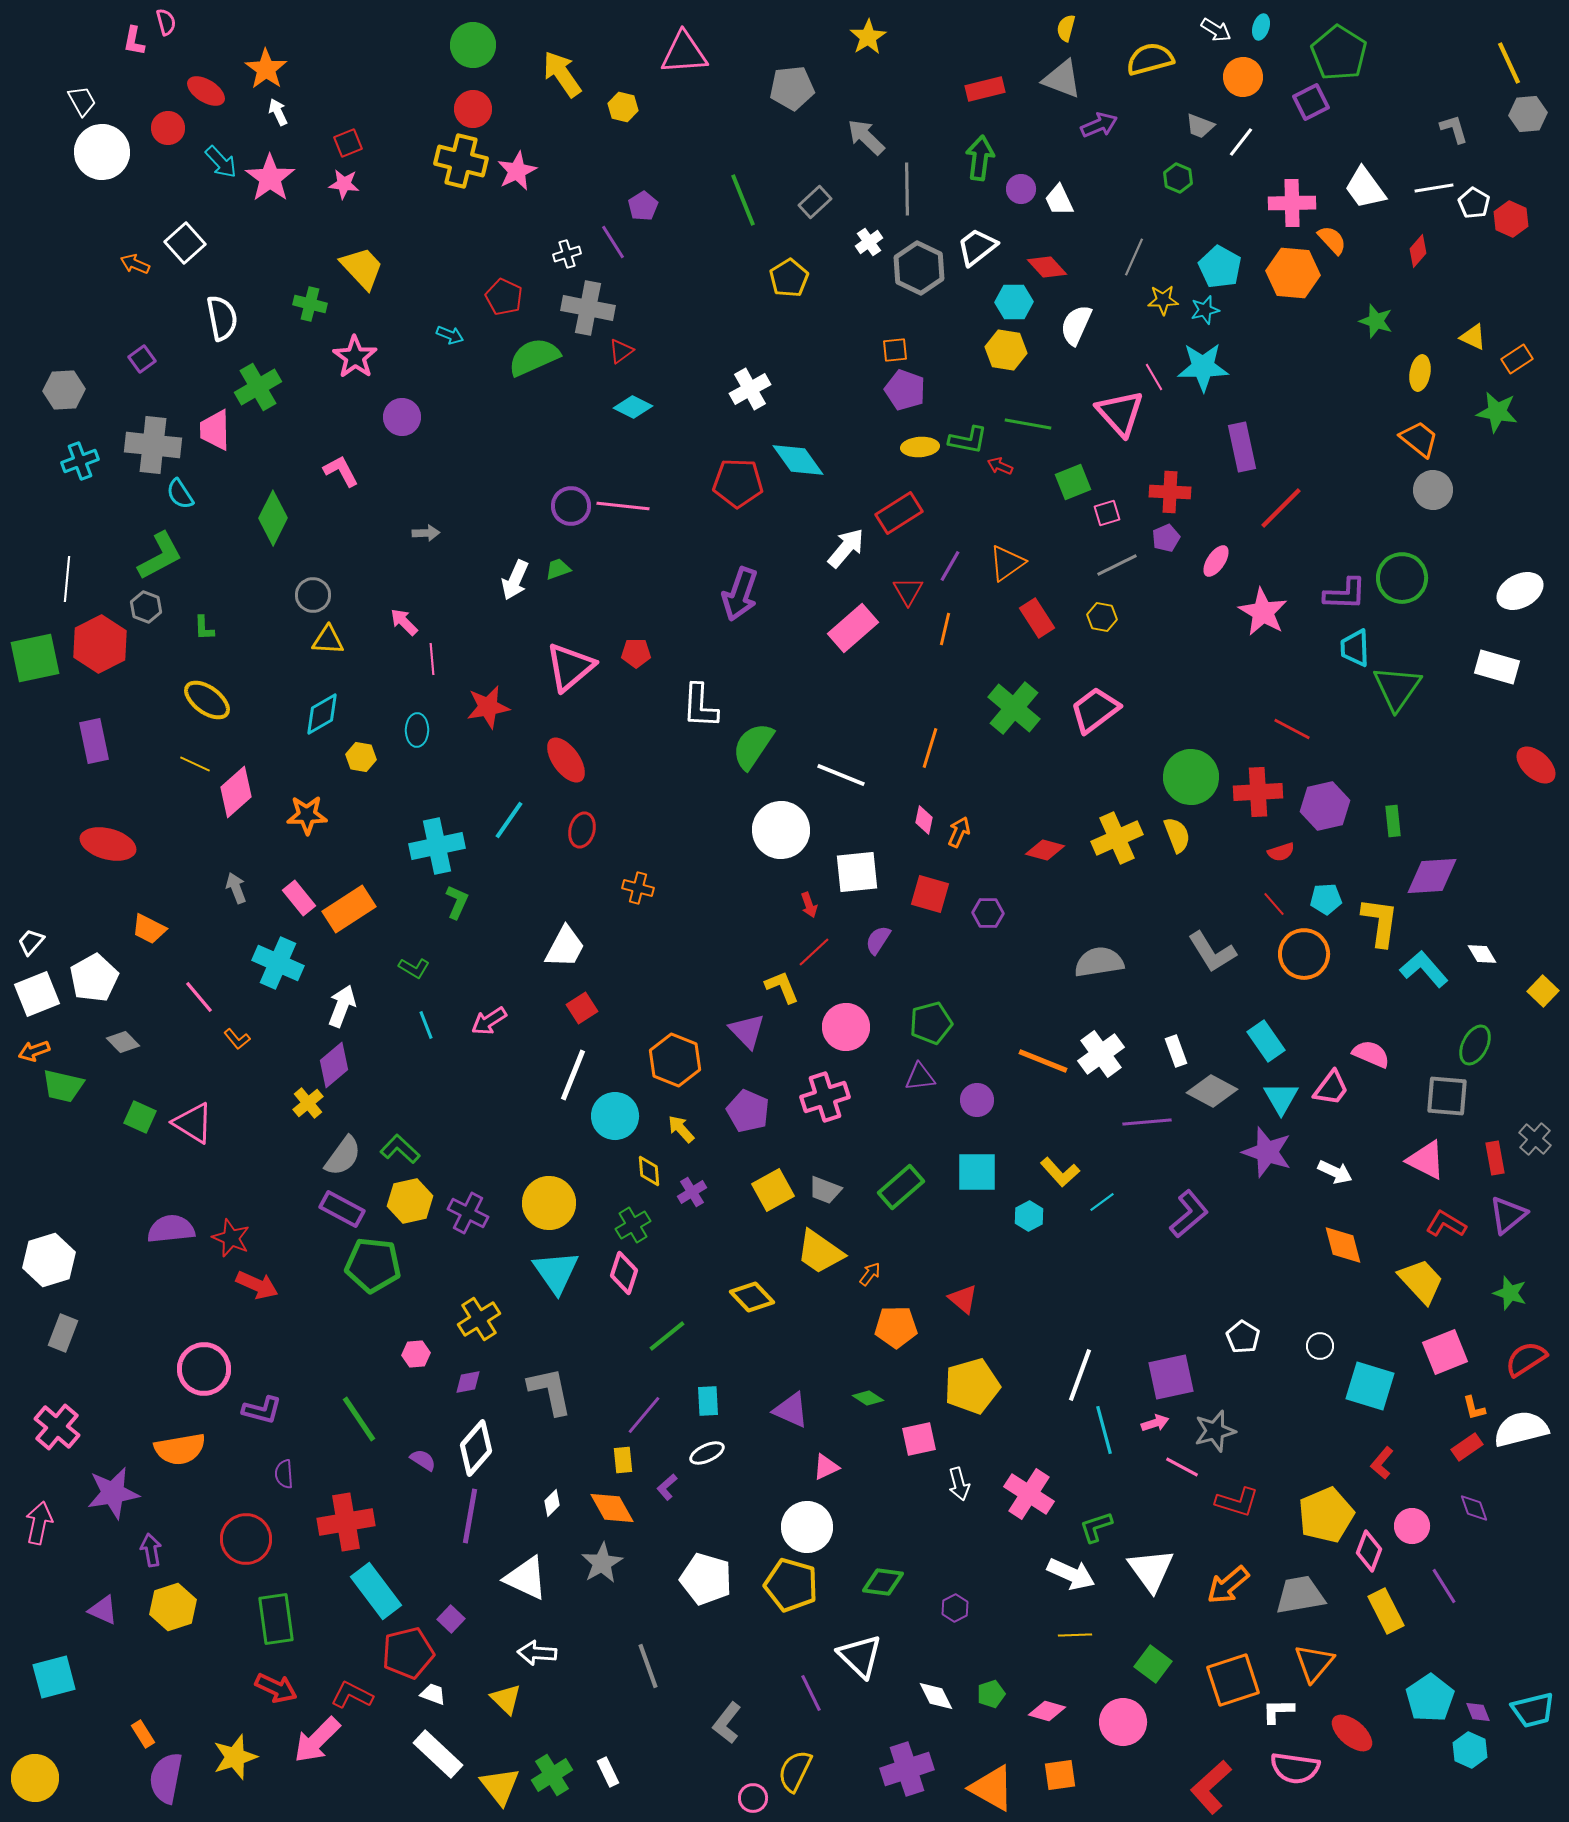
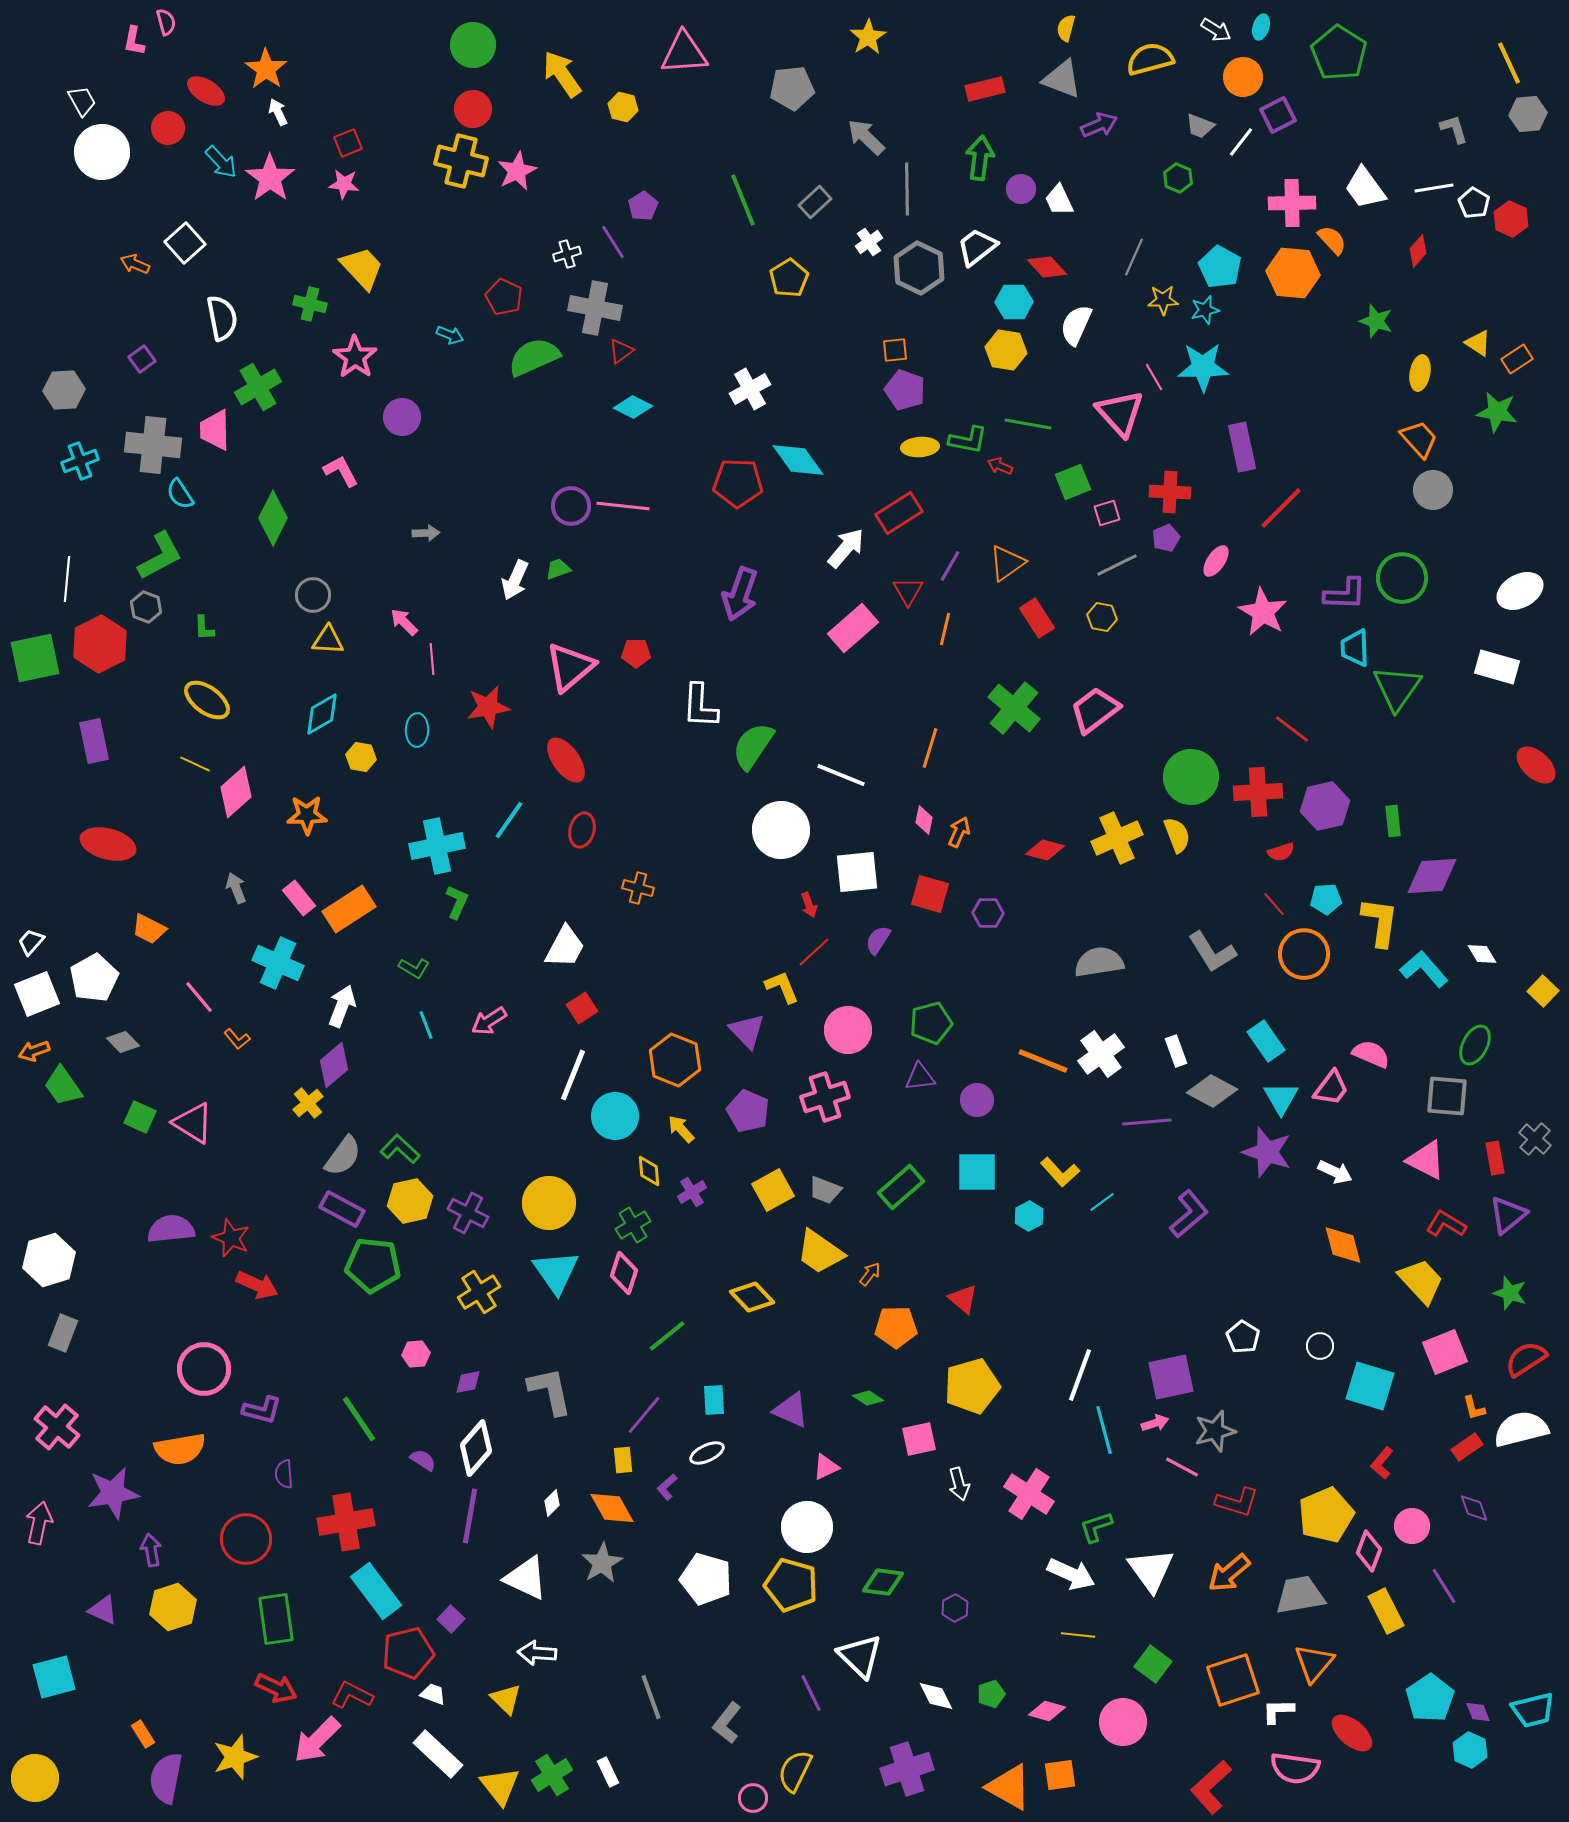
purple square at (1311, 102): moved 33 px left, 13 px down
gray cross at (588, 308): moved 7 px right
yellow triangle at (1473, 337): moved 5 px right, 6 px down; rotated 8 degrees clockwise
orange trapezoid at (1419, 439): rotated 9 degrees clockwise
red line at (1292, 729): rotated 9 degrees clockwise
pink circle at (846, 1027): moved 2 px right, 3 px down
green trapezoid at (63, 1086): rotated 42 degrees clockwise
yellow cross at (479, 1319): moved 27 px up
cyan rectangle at (708, 1401): moved 6 px right, 1 px up
orange arrow at (1228, 1585): moved 1 px right, 12 px up
yellow line at (1075, 1635): moved 3 px right; rotated 8 degrees clockwise
gray line at (648, 1666): moved 3 px right, 31 px down
orange triangle at (992, 1788): moved 17 px right, 1 px up
